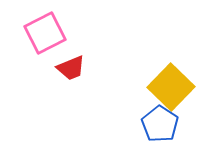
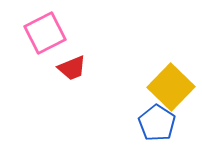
red trapezoid: moved 1 px right
blue pentagon: moved 3 px left, 1 px up
